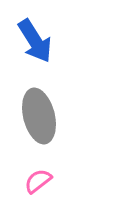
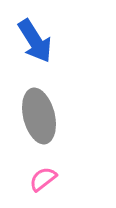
pink semicircle: moved 5 px right, 2 px up
